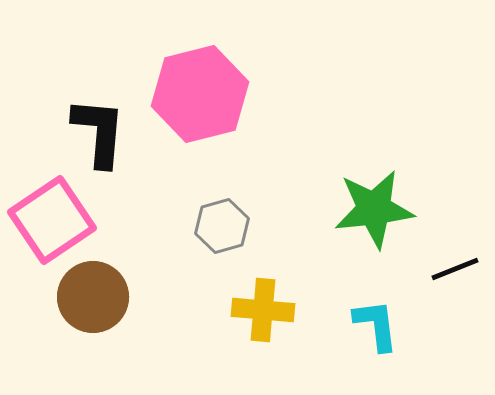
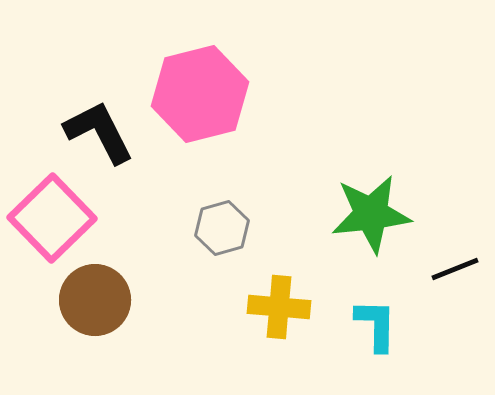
black L-shape: rotated 32 degrees counterclockwise
green star: moved 3 px left, 5 px down
pink square: moved 2 px up; rotated 10 degrees counterclockwise
gray hexagon: moved 2 px down
brown circle: moved 2 px right, 3 px down
yellow cross: moved 16 px right, 3 px up
cyan L-shape: rotated 8 degrees clockwise
